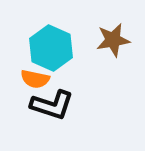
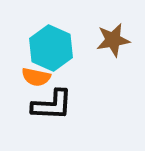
orange semicircle: moved 1 px right, 2 px up
black L-shape: rotated 15 degrees counterclockwise
